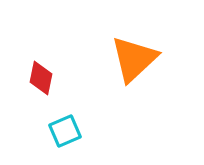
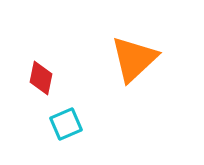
cyan square: moved 1 px right, 7 px up
